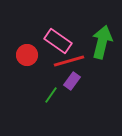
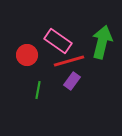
green line: moved 13 px left, 5 px up; rotated 24 degrees counterclockwise
